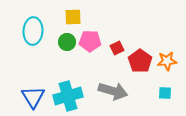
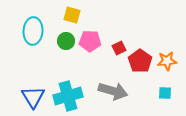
yellow square: moved 1 px left, 2 px up; rotated 18 degrees clockwise
green circle: moved 1 px left, 1 px up
red square: moved 2 px right
